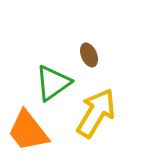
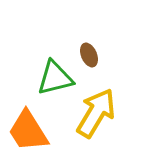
green triangle: moved 2 px right, 5 px up; rotated 21 degrees clockwise
orange trapezoid: rotated 6 degrees clockwise
